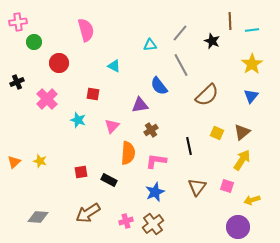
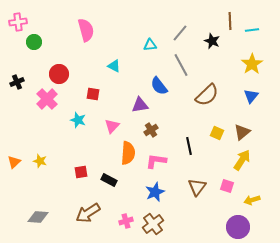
red circle at (59, 63): moved 11 px down
